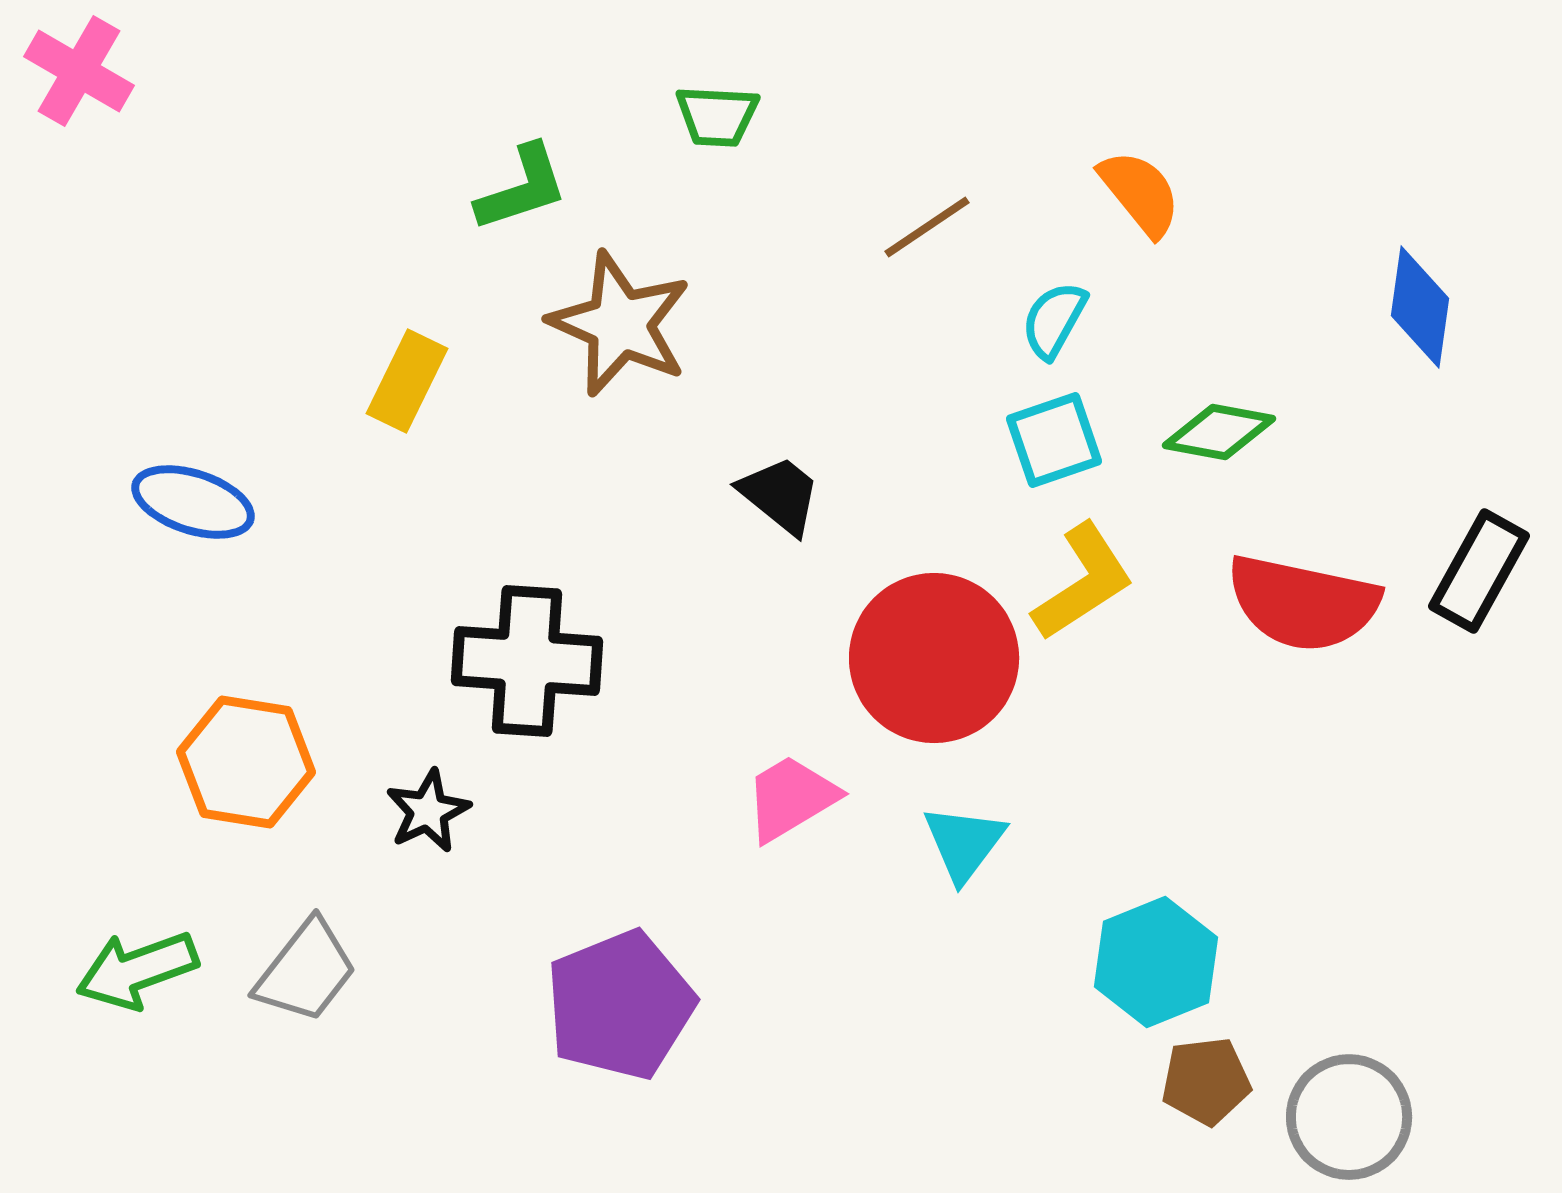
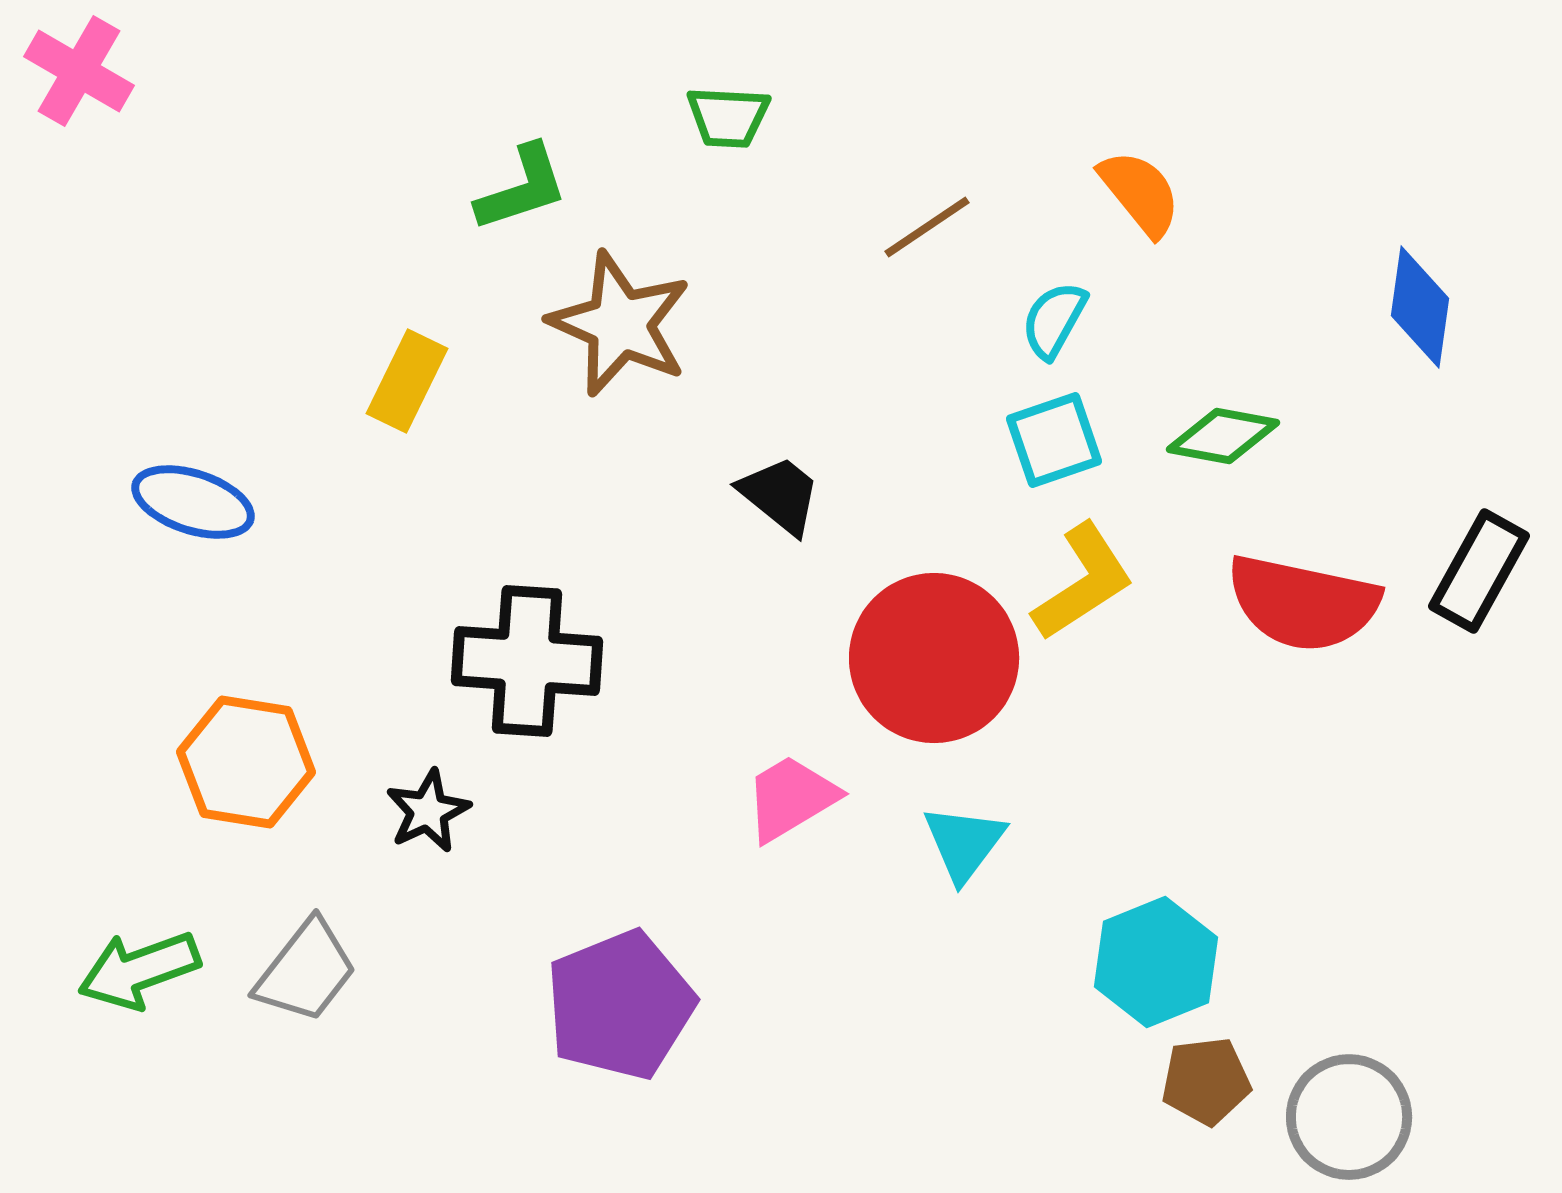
green trapezoid: moved 11 px right, 1 px down
green diamond: moved 4 px right, 4 px down
green arrow: moved 2 px right
